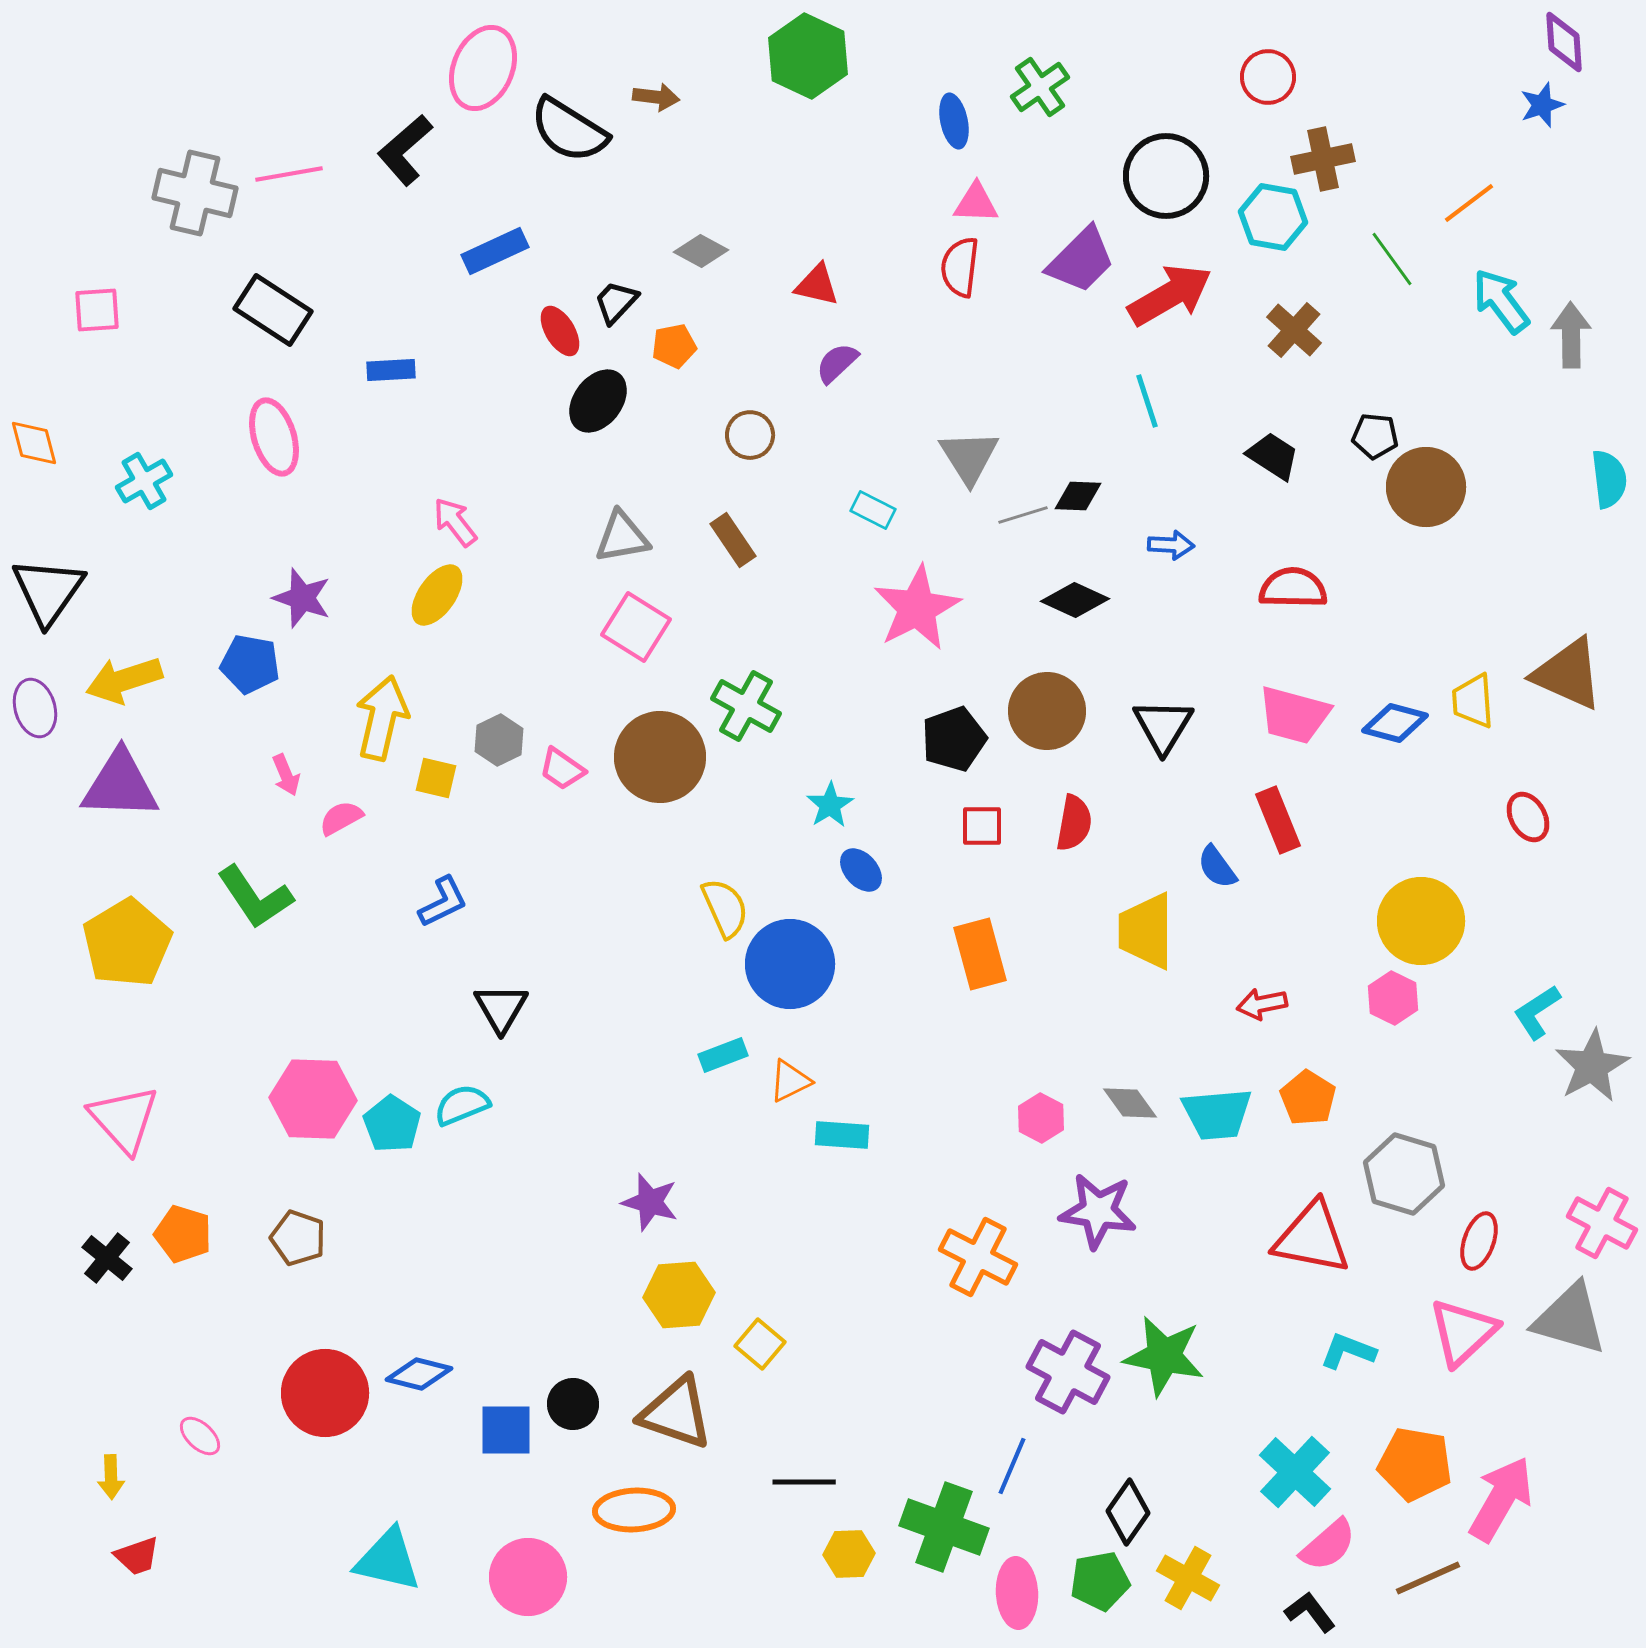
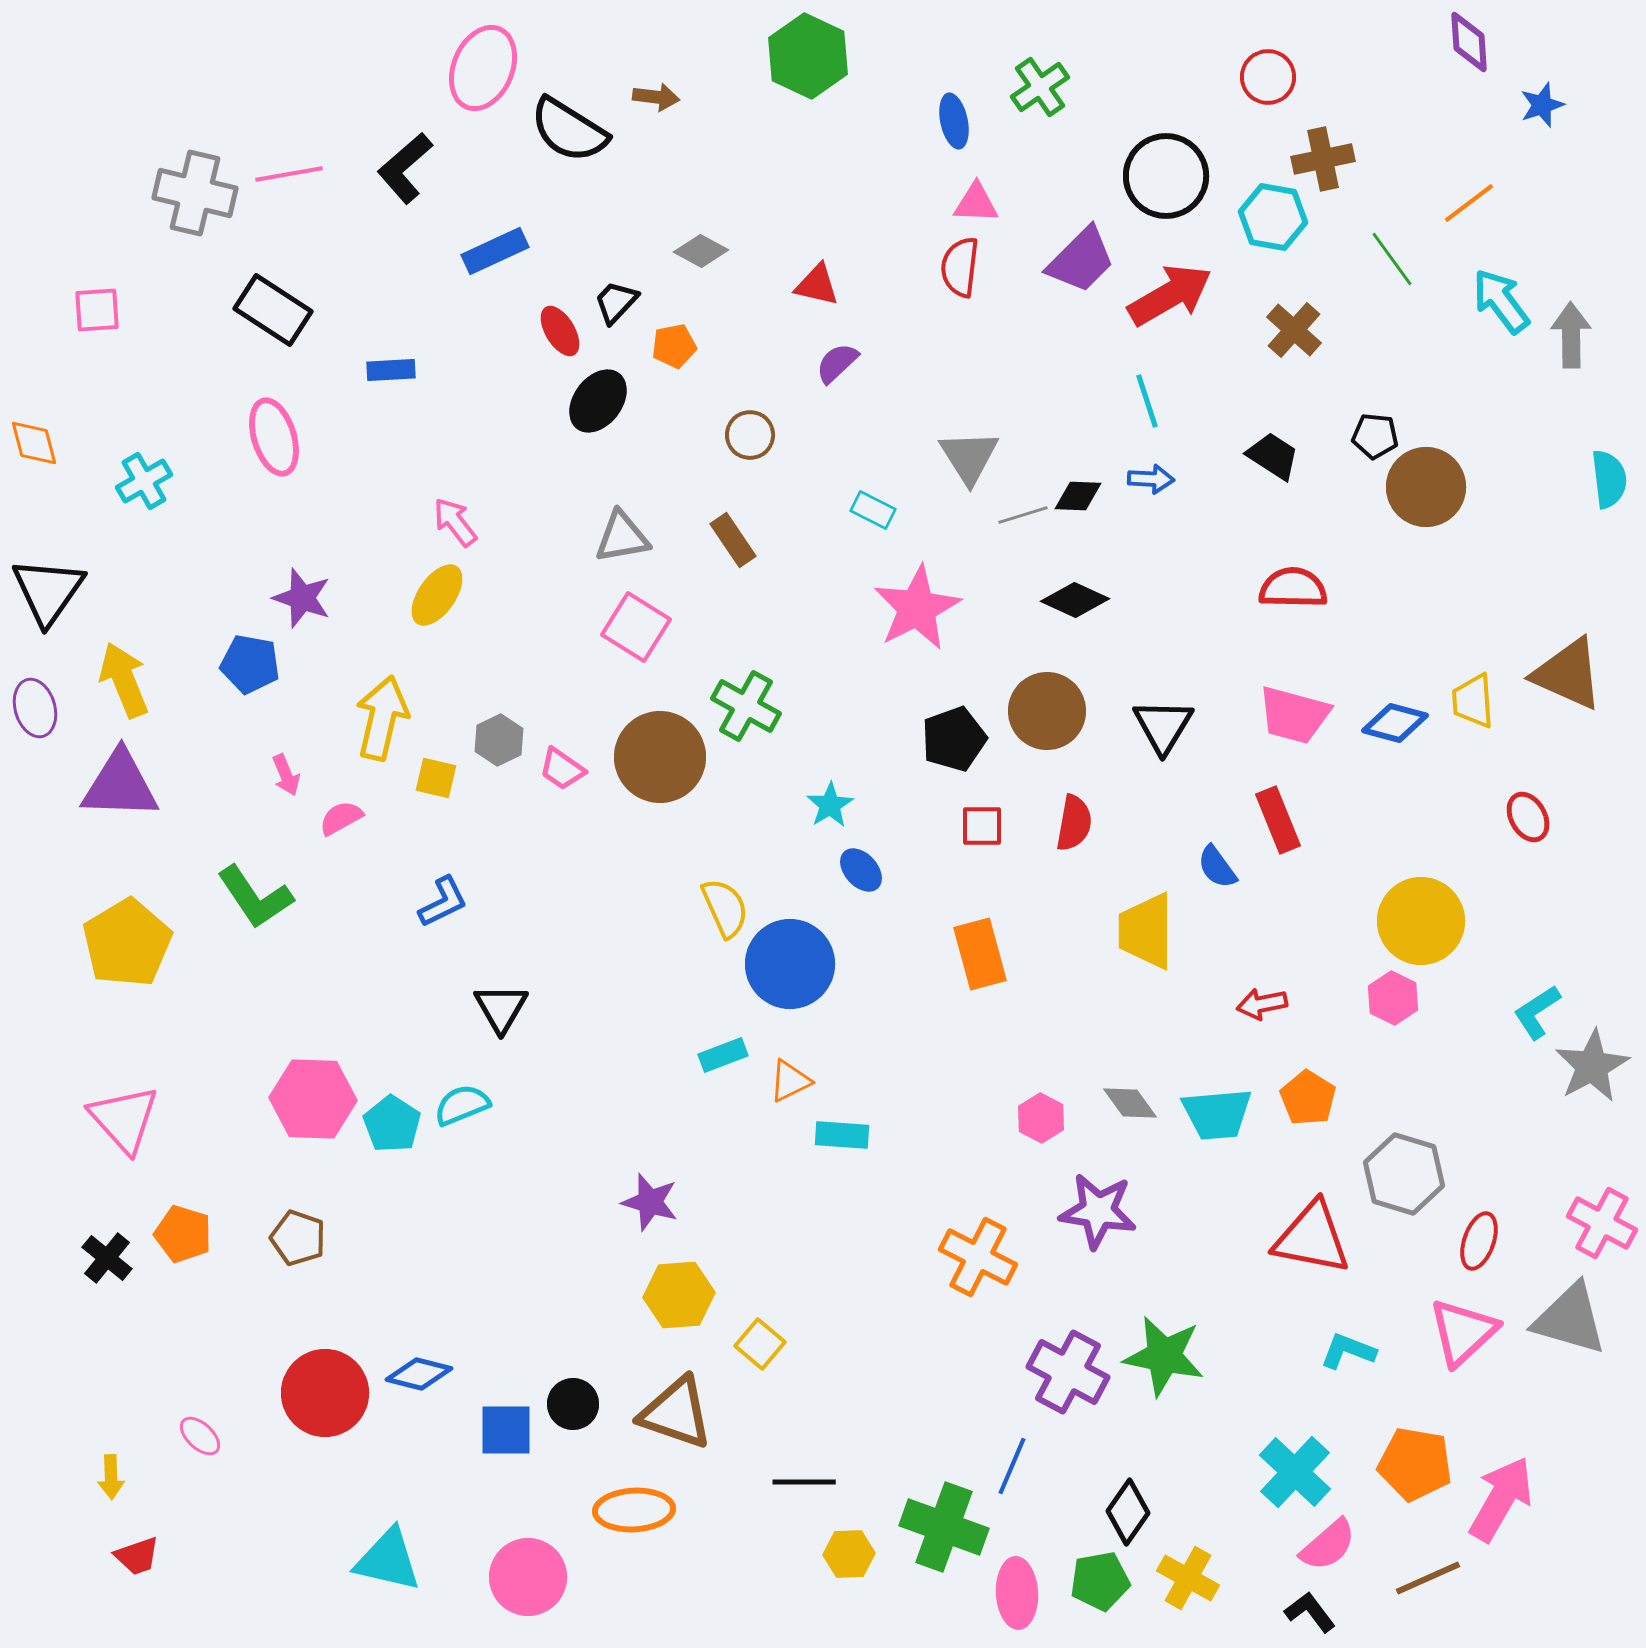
purple diamond at (1564, 42): moved 95 px left
black L-shape at (405, 150): moved 18 px down
blue arrow at (1171, 545): moved 20 px left, 66 px up
yellow arrow at (124, 680): rotated 86 degrees clockwise
